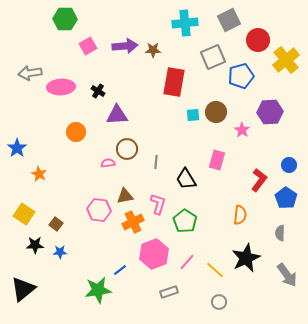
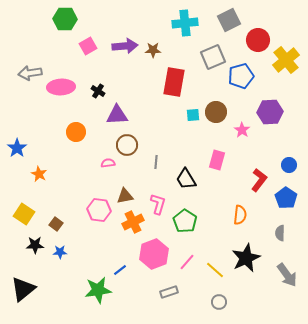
brown circle at (127, 149): moved 4 px up
